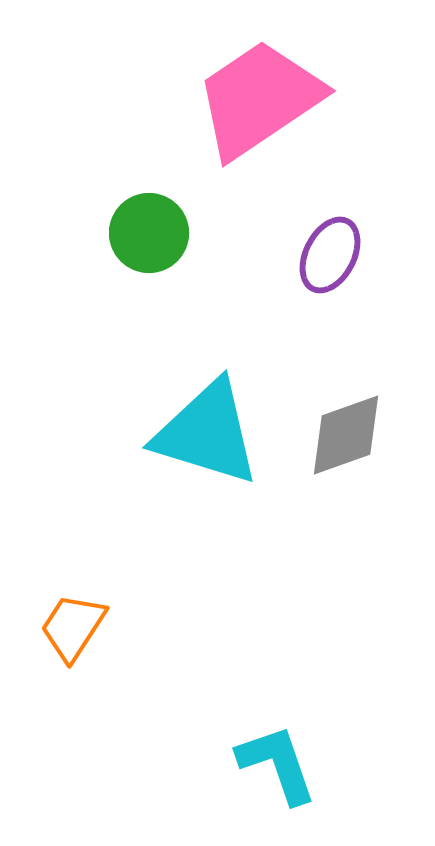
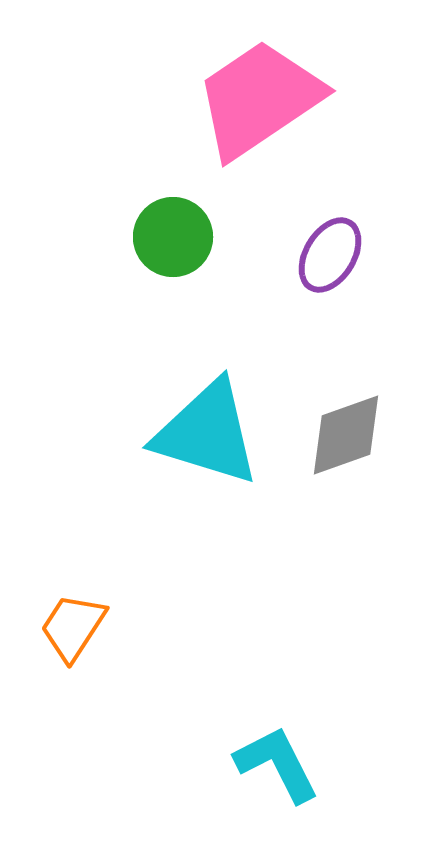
green circle: moved 24 px right, 4 px down
purple ellipse: rotated 4 degrees clockwise
cyan L-shape: rotated 8 degrees counterclockwise
